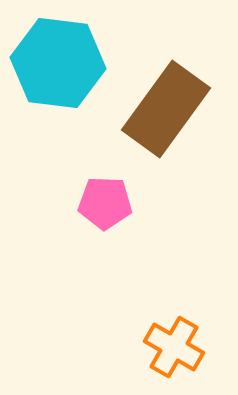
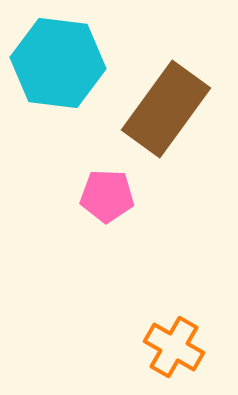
pink pentagon: moved 2 px right, 7 px up
